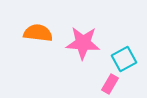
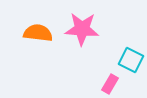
pink star: moved 1 px left, 14 px up
cyan square: moved 7 px right, 1 px down; rotated 35 degrees counterclockwise
